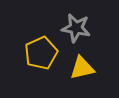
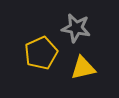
yellow triangle: moved 1 px right
